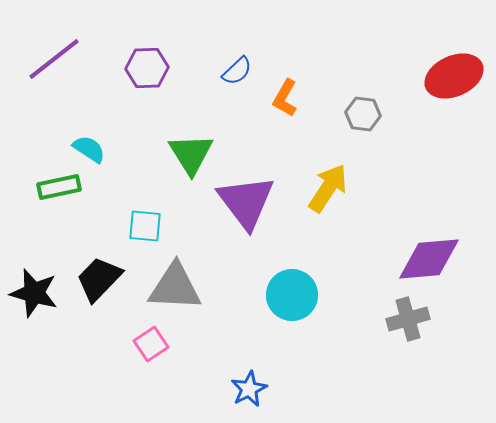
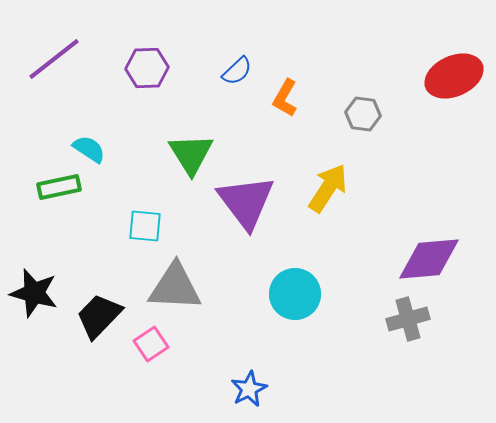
black trapezoid: moved 37 px down
cyan circle: moved 3 px right, 1 px up
